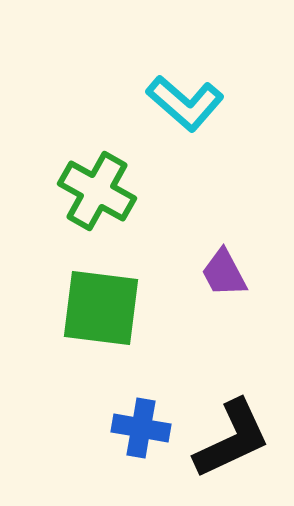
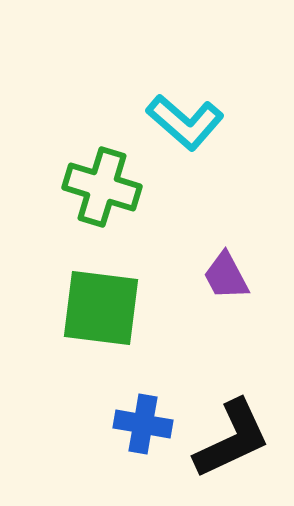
cyan L-shape: moved 19 px down
green cross: moved 5 px right, 4 px up; rotated 12 degrees counterclockwise
purple trapezoid: moved 2 px right, 3 px down
blue cross: moved 2 px right, 4 px up
